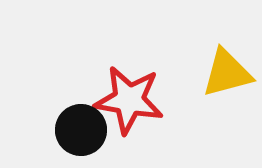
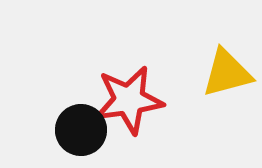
red star: rotated 18 degrees counterclockwise
